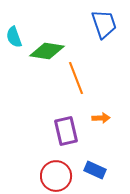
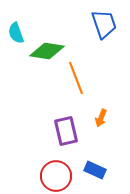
cyan semicircle: moved 2 px right, 4 px up
orange arrow: rotated 114 degrees clockwise
